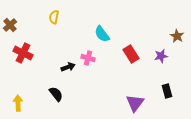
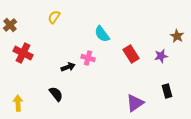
yellow semicircle: rotated 24 degrees clockwise
purple triangle: rotated 18 degrees clockwise
